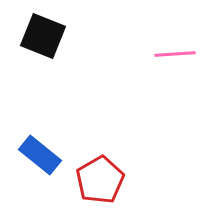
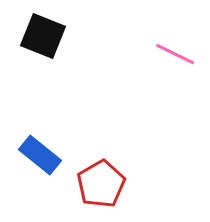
pink line: rotated 30 degrees clockwise
red pentagon: moved 1 px right, 4 px down
